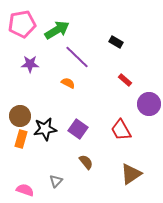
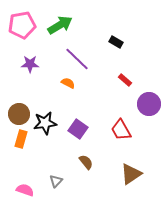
pink pentagon: moved 1 px down
green arrow: moved 3 px right, 5 px up
purple line: moved 2 px down
brown circle: moved 1 px left, 2 px up
black star: moved 6 px up
